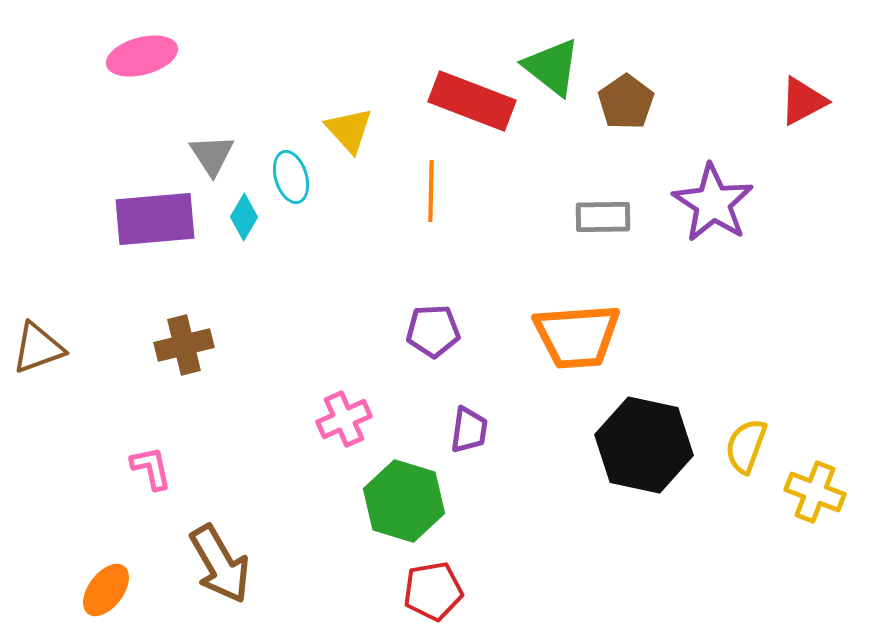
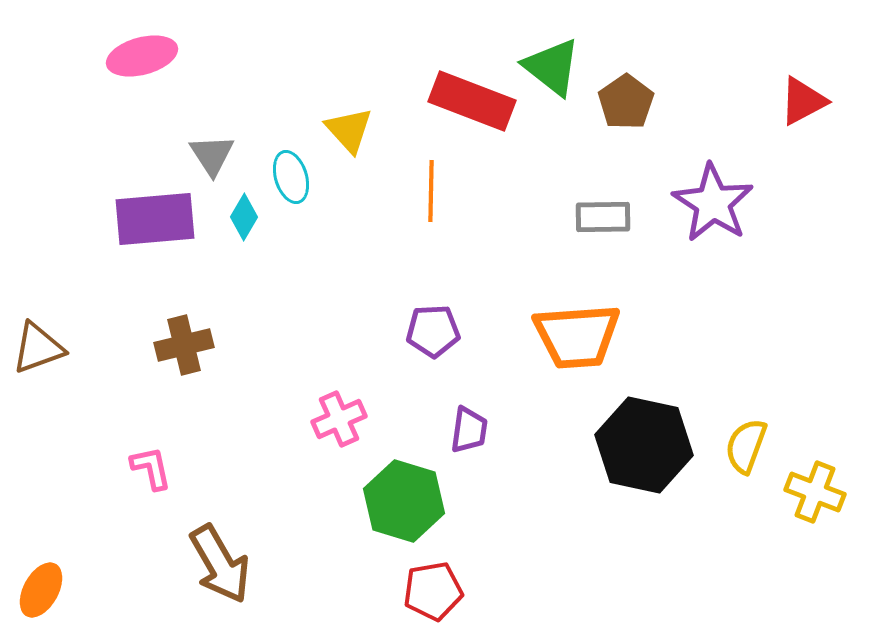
pink cross: moved 5 px left
orange ellipse: moved 65 px left; rotated 8 degrees counterclockwise
